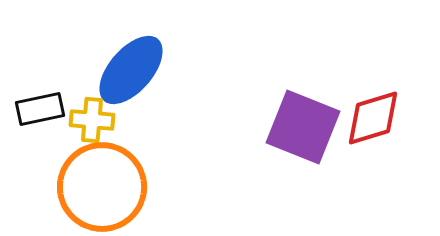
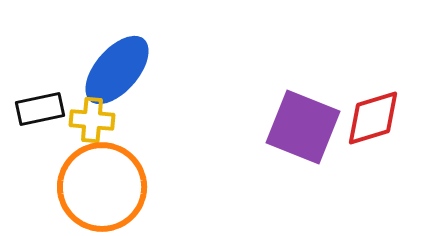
blue ellipse: moved 14 px left
